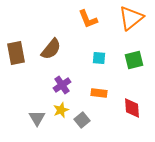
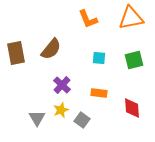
orange triangle: rotated 28 degrees clockwise
purple cross: rotated 12 degrees counterclockwise
gray square: rotated 14 degrees counterclockwise
